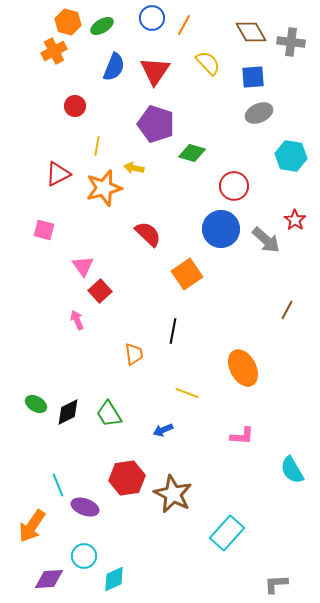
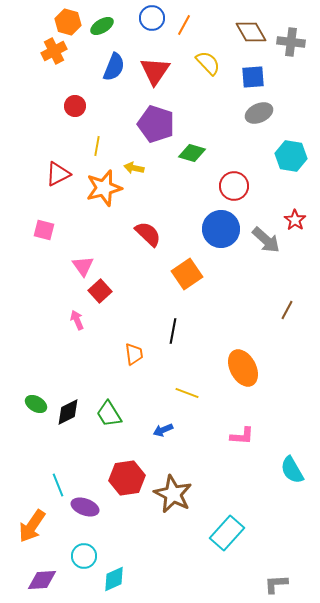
purple diamond at (49, 579): moved 7 px left, 1 px down
